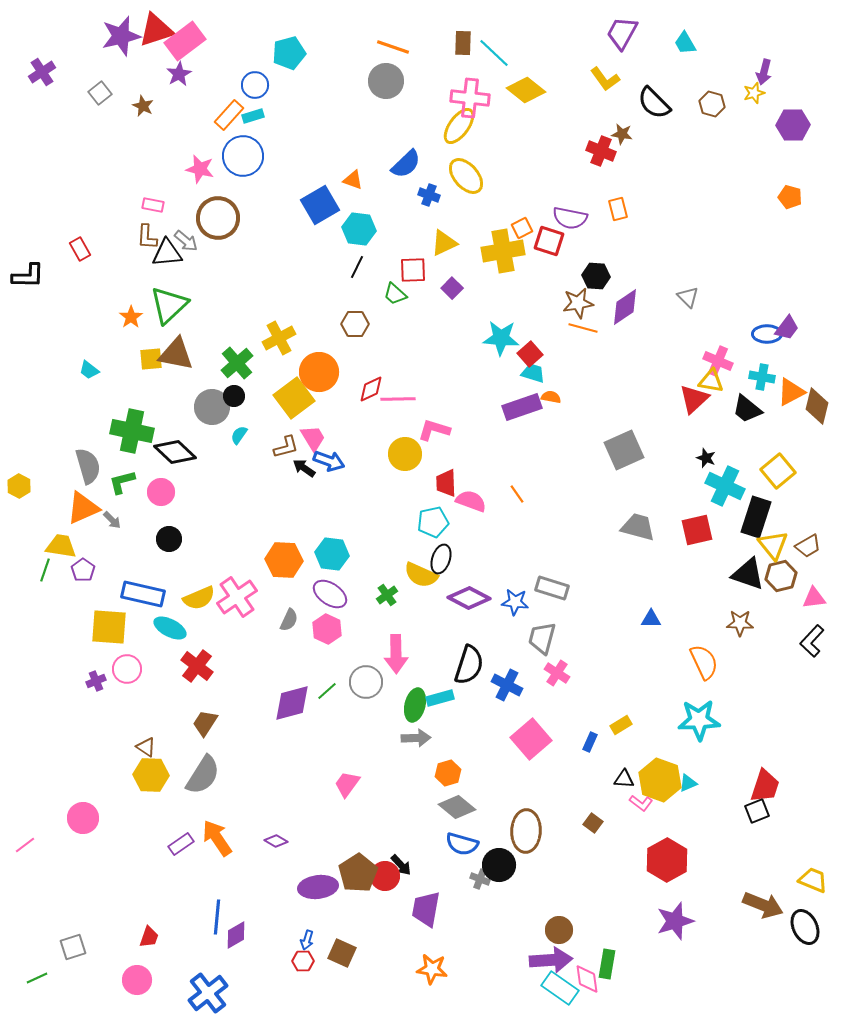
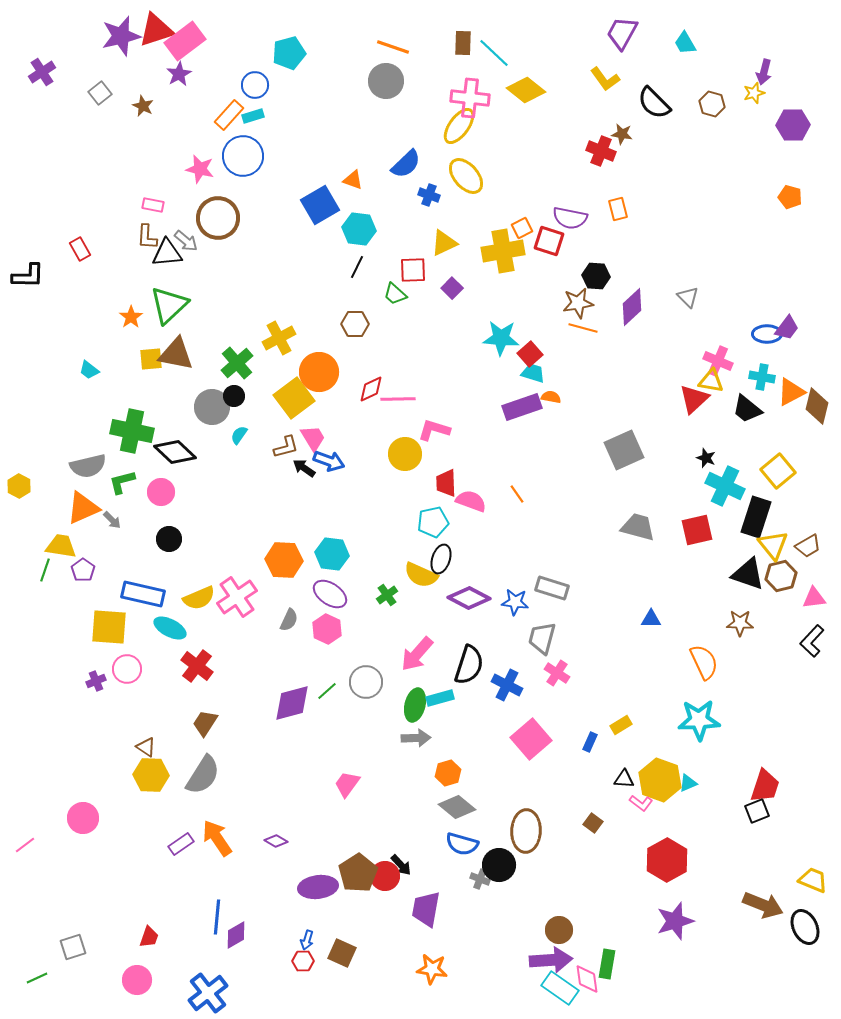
purple diamond at (625, 307): moved 7 px right; rotated 9 degrees counterclockwise
gray semicircle at (88, 466): rotated 93 degrees clockwise
pink arrow at (396, 654): moved 21 px right; rotated 42 degrees clockwise
